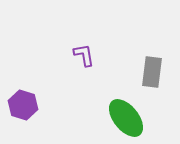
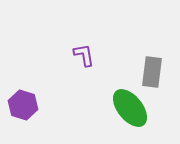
green ellipse: moved 4 px right, 10 px up
